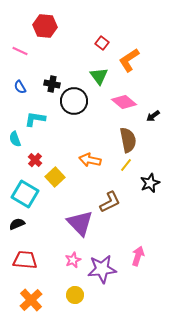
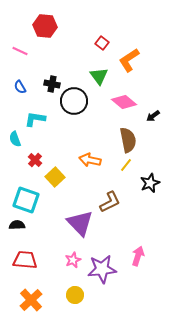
cyan square: moved 1 px right, 6 px down; rotated 12 degrees counterclockwise
black semicircle: moved 1 px down; rotated 21 degrees clockwise
